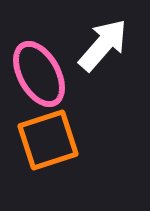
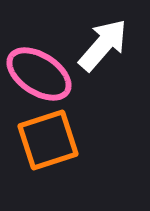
pink ellipse: rotated 28 degrees counterclockwise
